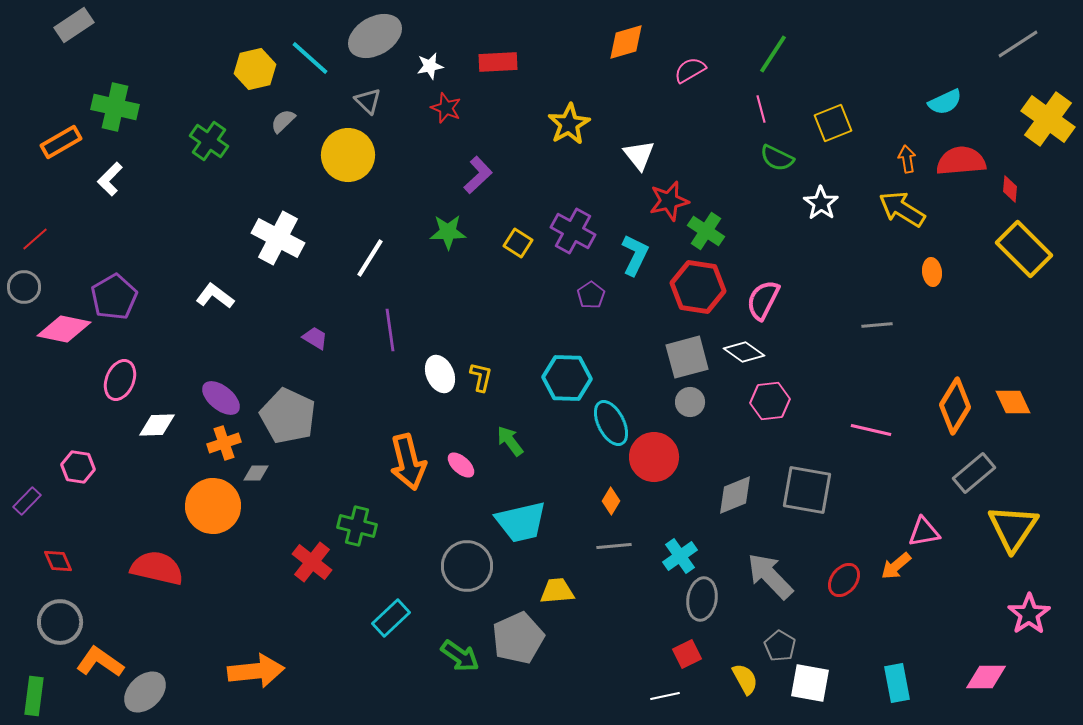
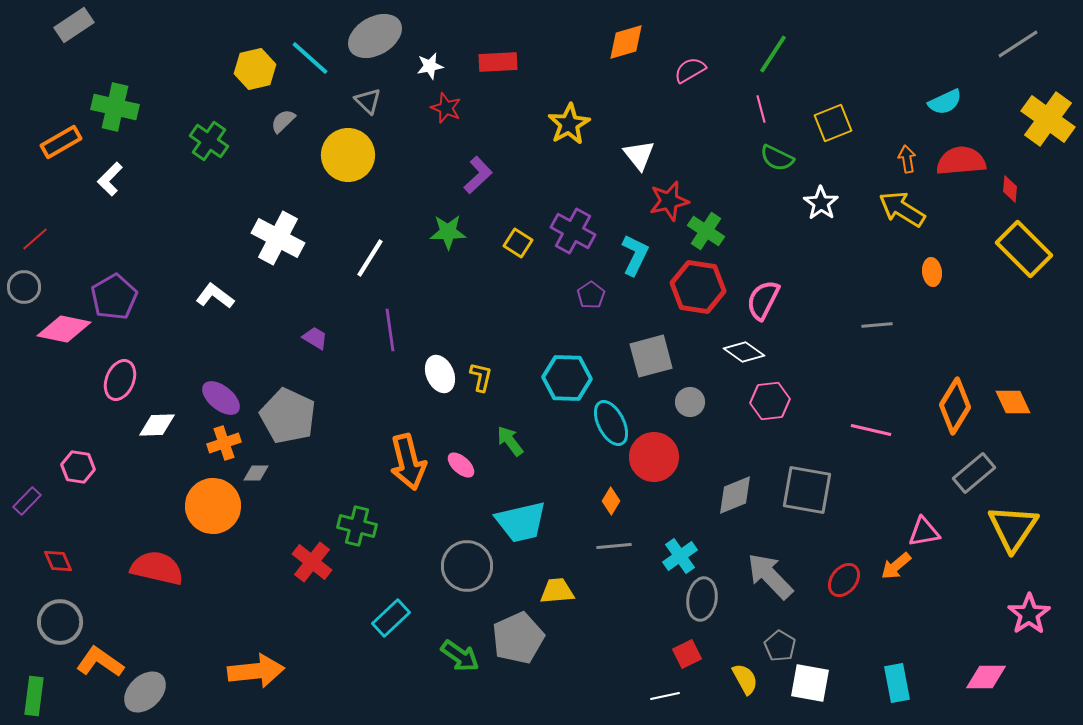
gray square at (687, 357): moved 36 px left, 1 px up
